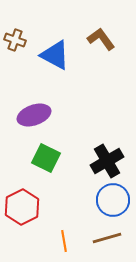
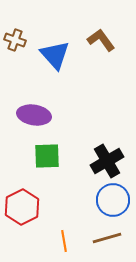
brown L-shape: moved 1 px down
blue triangle: rotated 20 degrees clockwise
purple ellipse: rotated 28 degrees clockwise
green square: moved 1 px right, 2 px up; rotated 28 degrees counterclockwise
